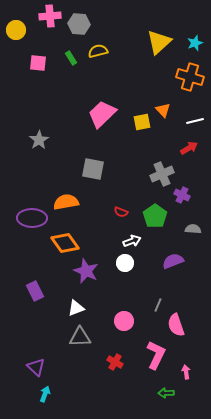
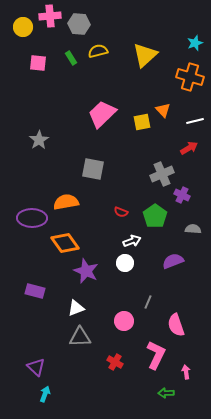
yellow circle: moved 7 px right, 3 px up
yellow triangle: moved 14 px left, 13 px down
purple rectangle: rotated 48 degrees counterclockwise
gray line: moved 10 px left, 3 px up
